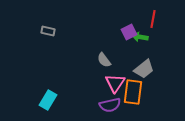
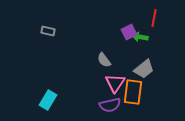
red line: moved 1 px right, 1 px up
